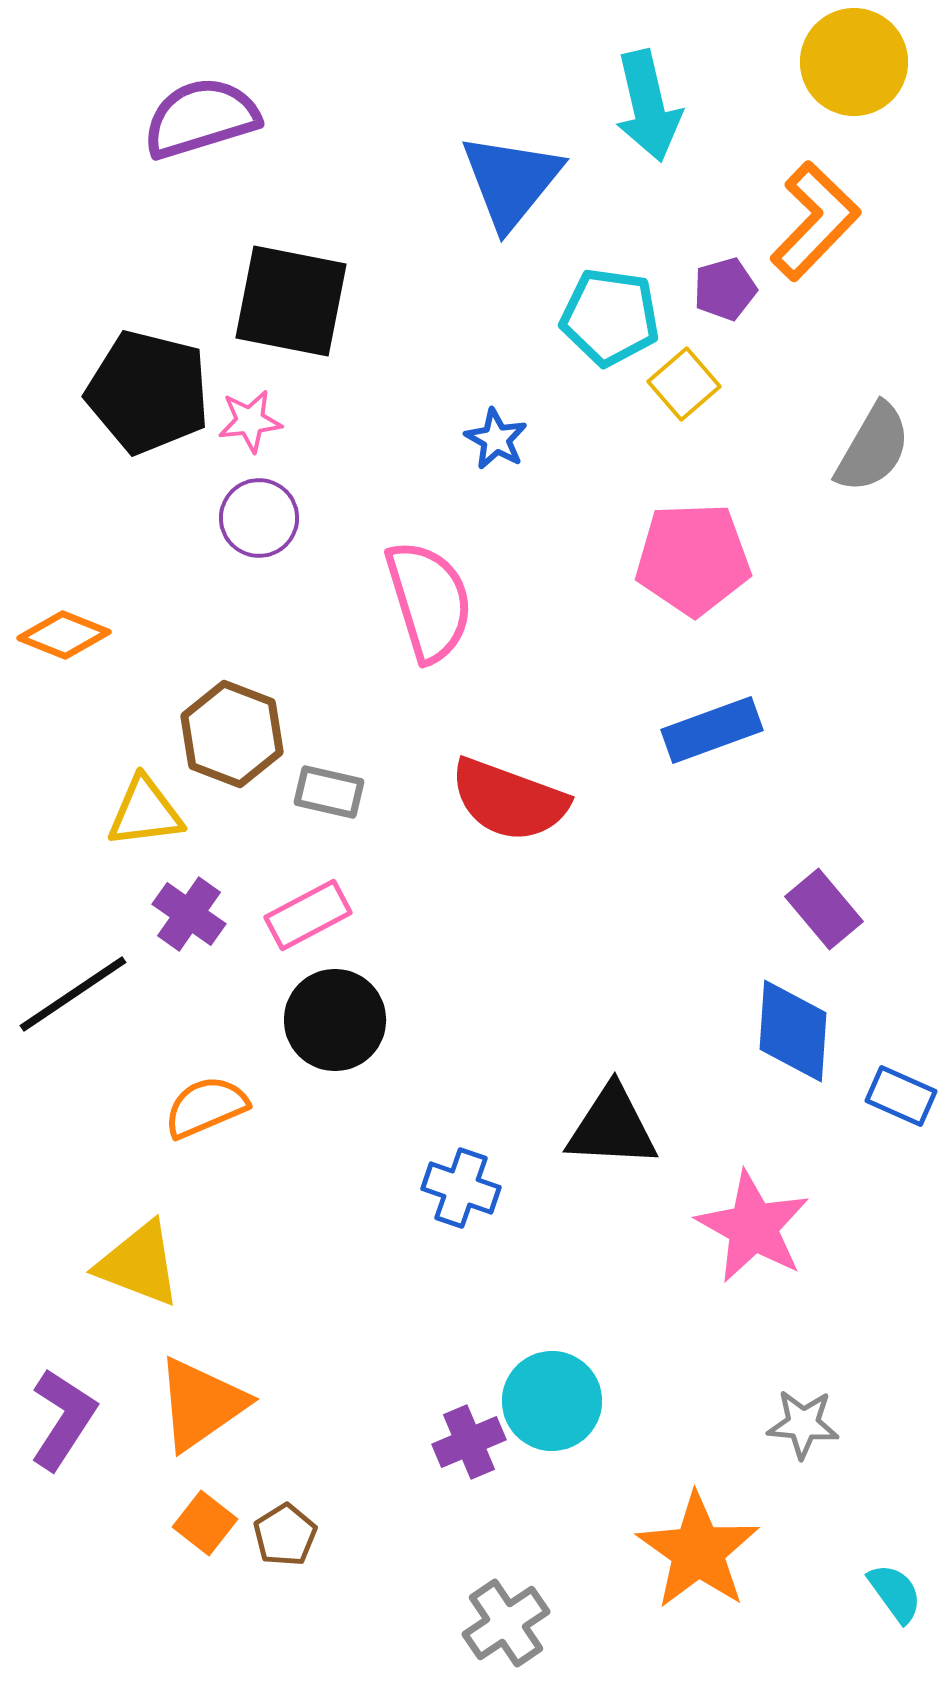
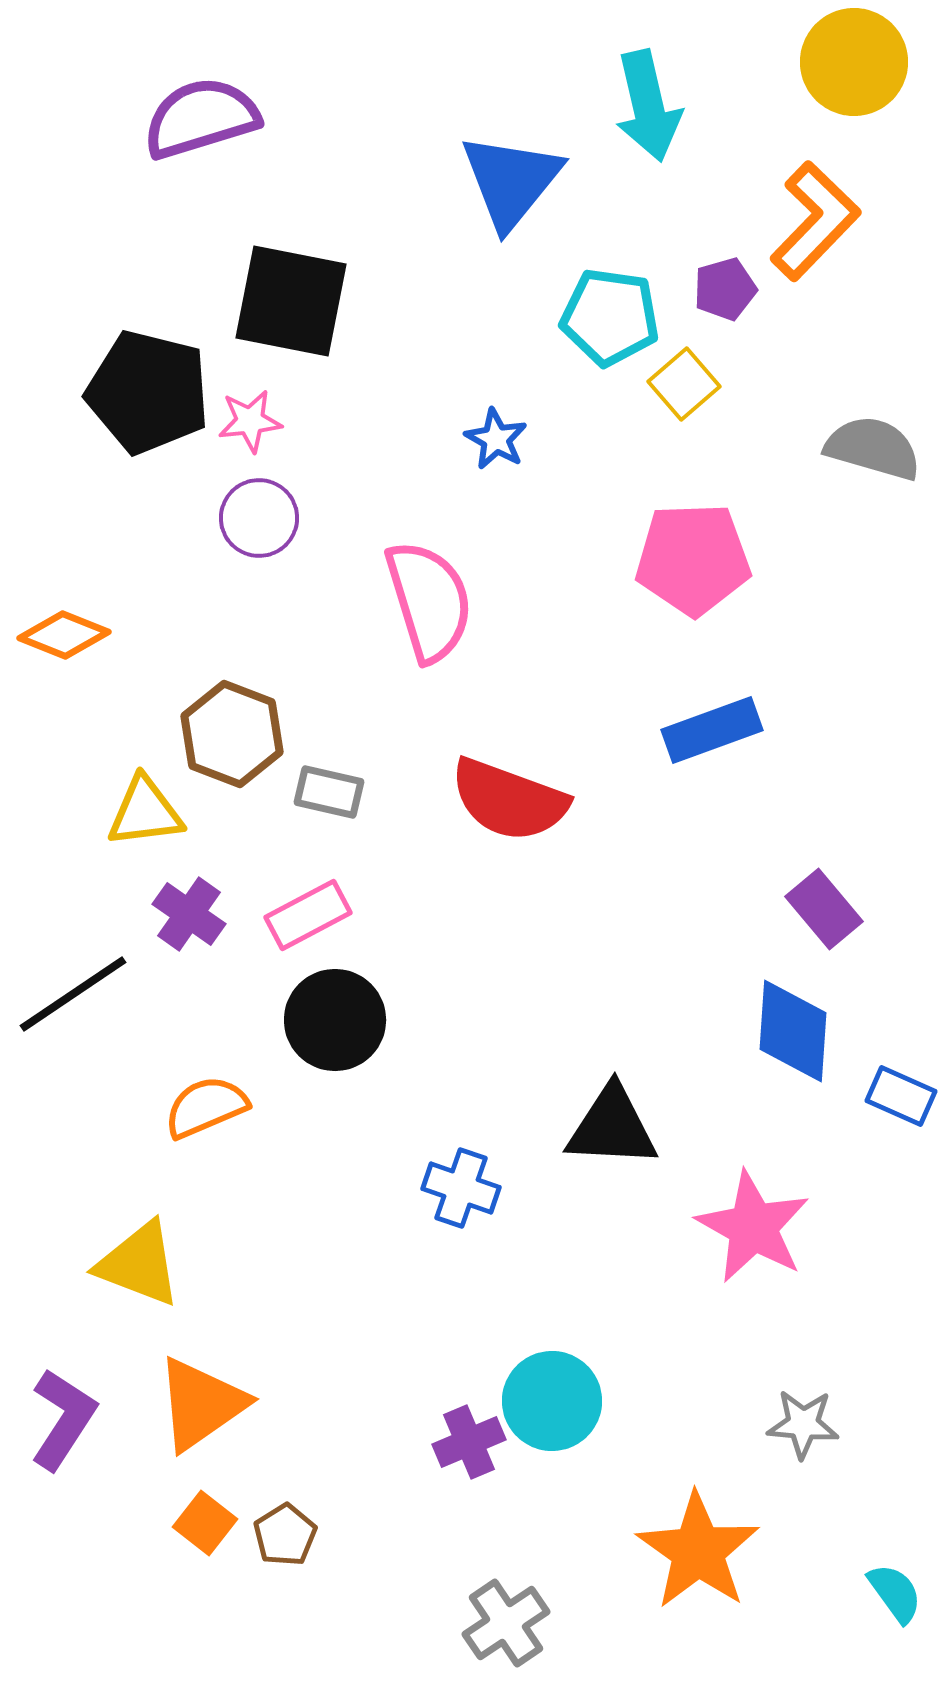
gray semicircle at (873, 448): rotated 104 degrees counterclockwise
